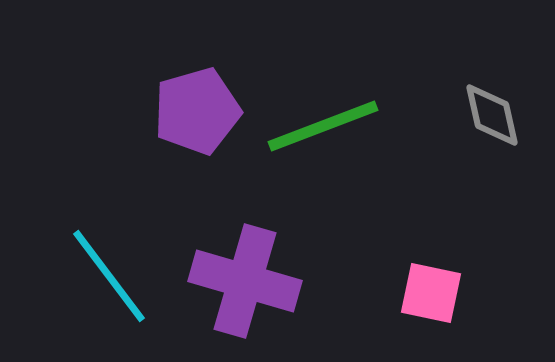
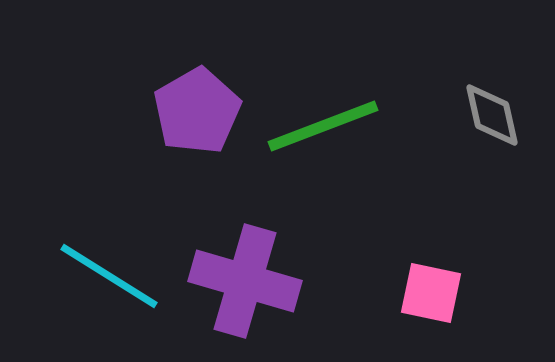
purple pentagon: rotated 14 degrees counterclockwise
cyan line: rotated 21 degrees counterclockwise
